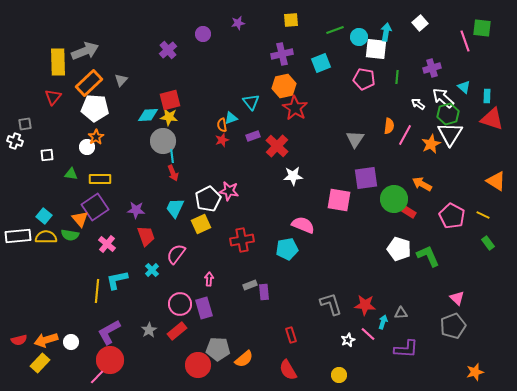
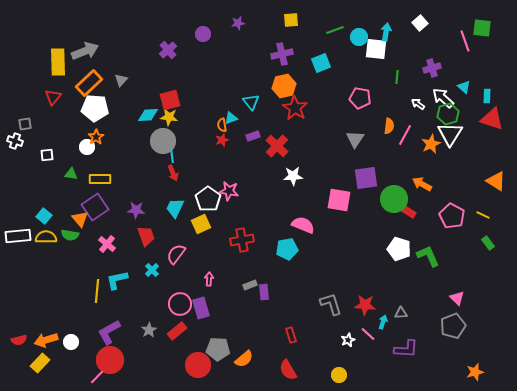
pink pentagon at (364, 79): moved 4 px left, 19 px down
white pentagon at (208, 199): rotated 10 degrees counterclockwise
purple rectangle at (204, 308): moved 3 px left
